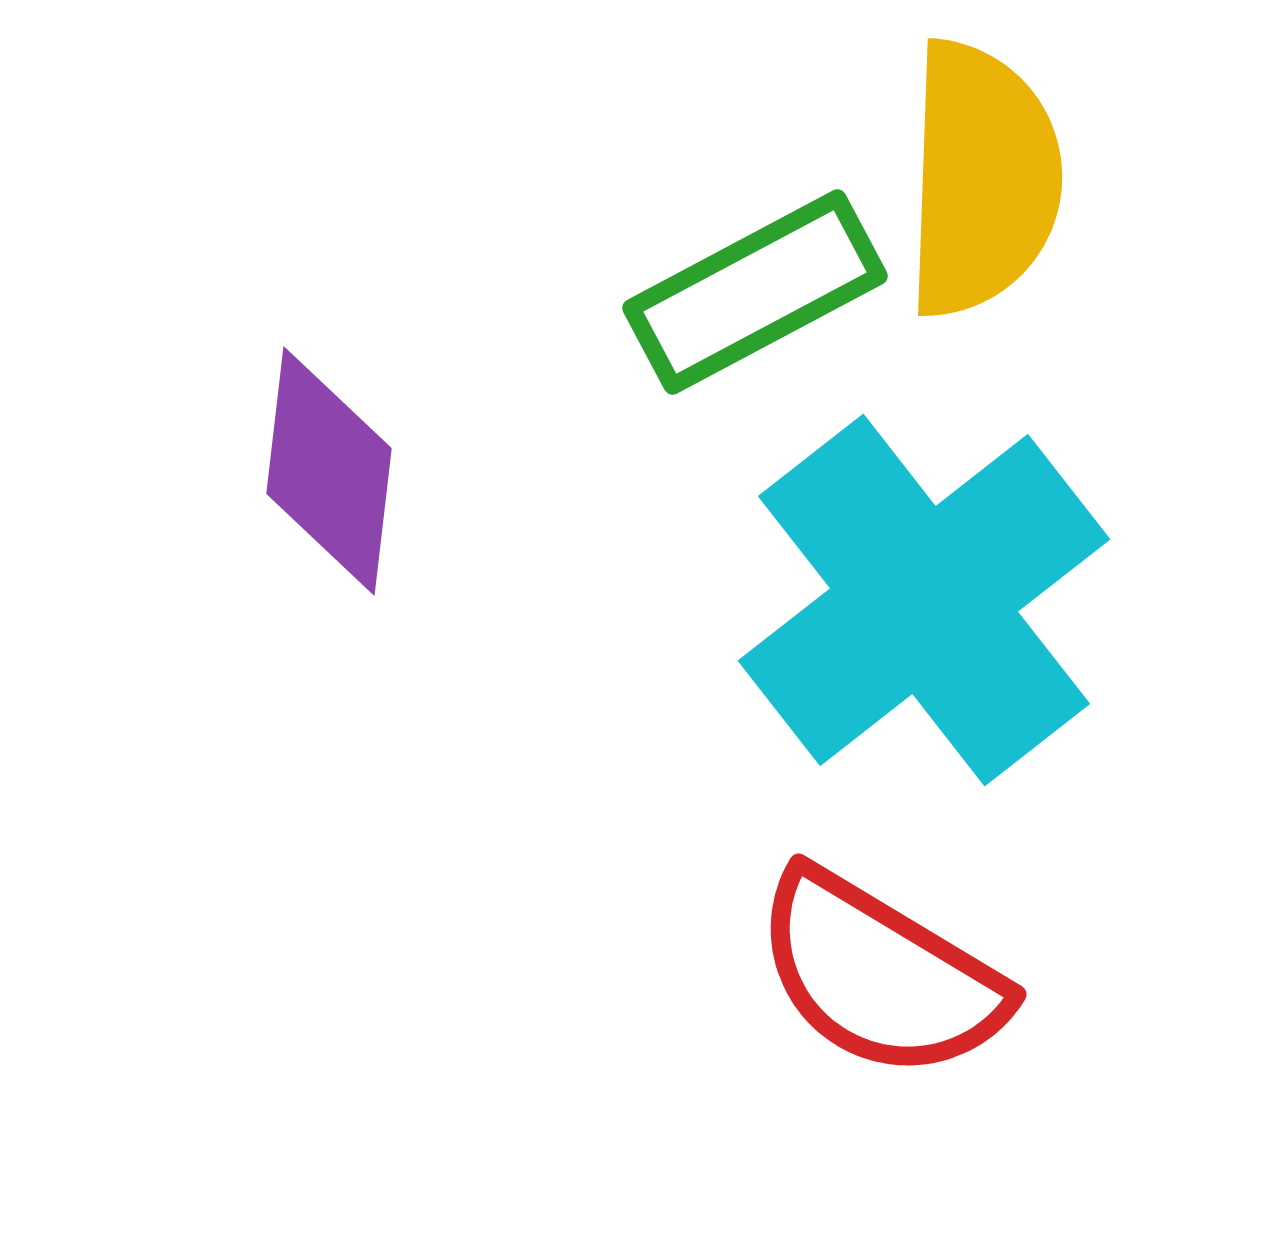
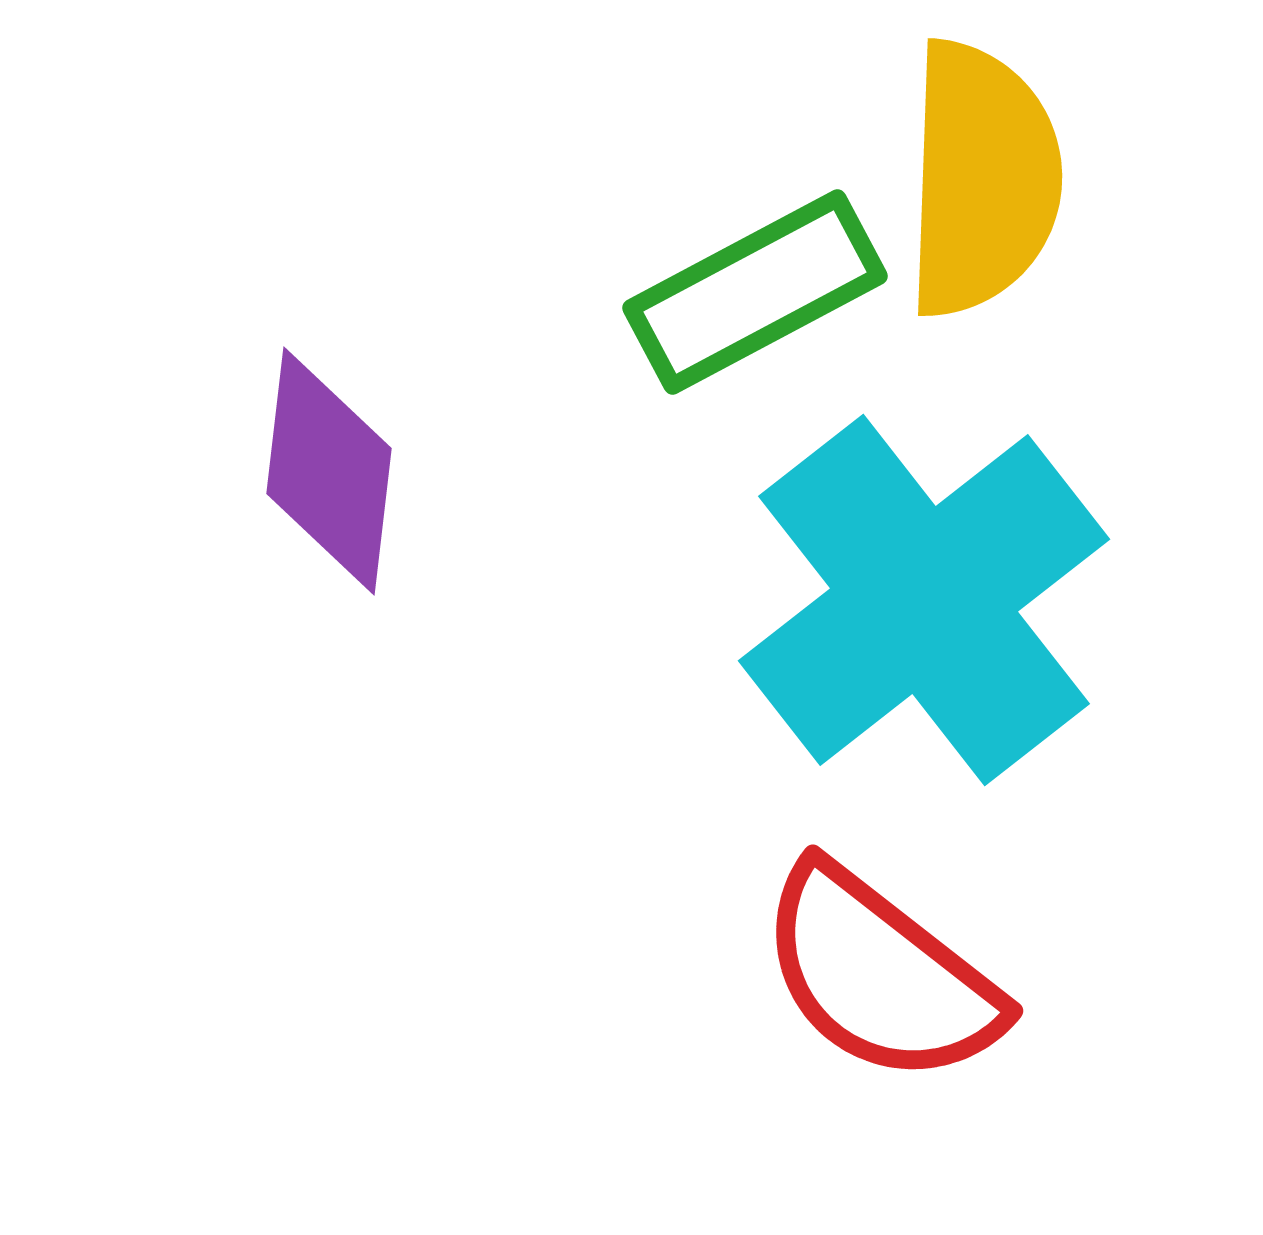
red semicircle: rotated 7 degrees clockwise
